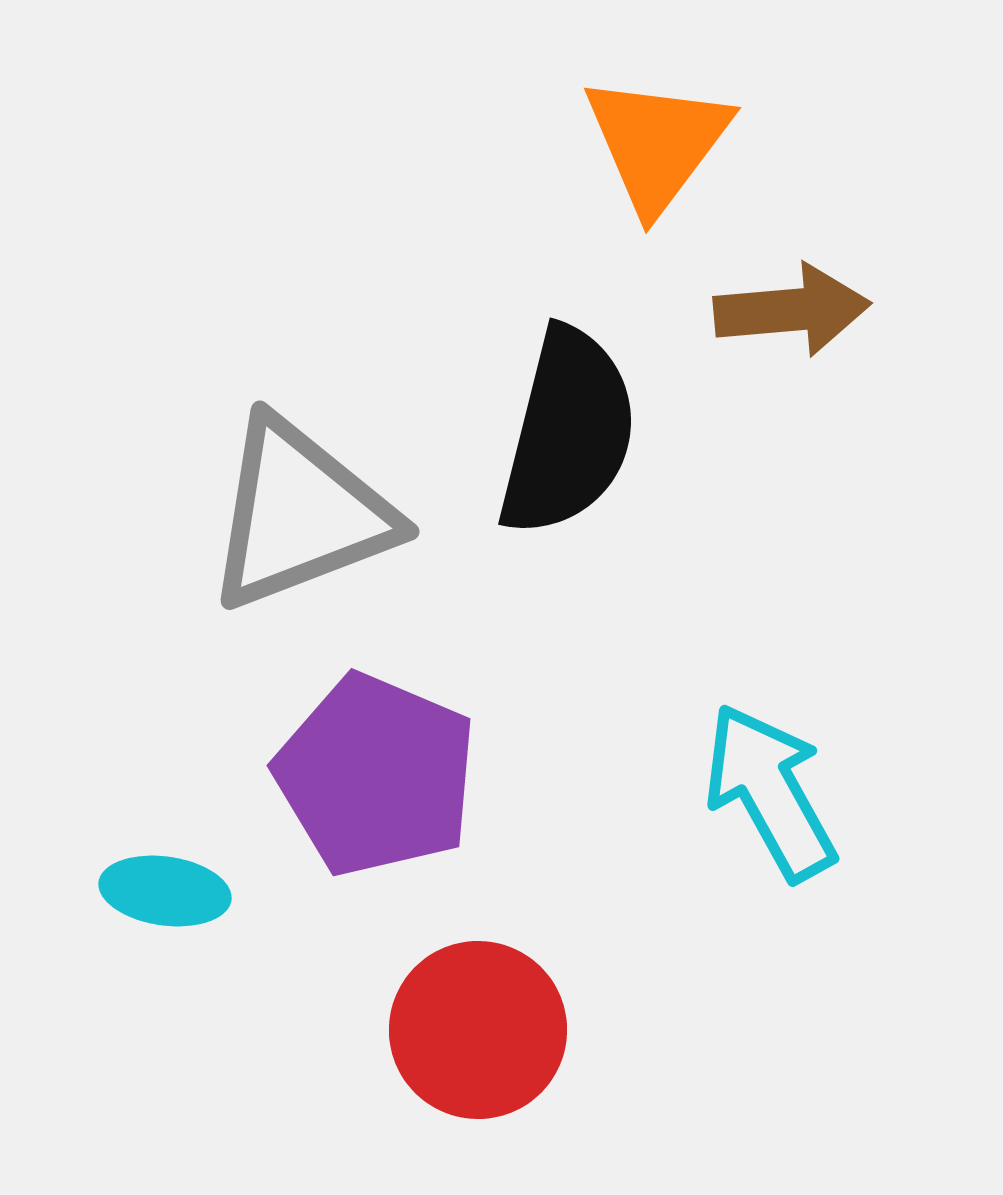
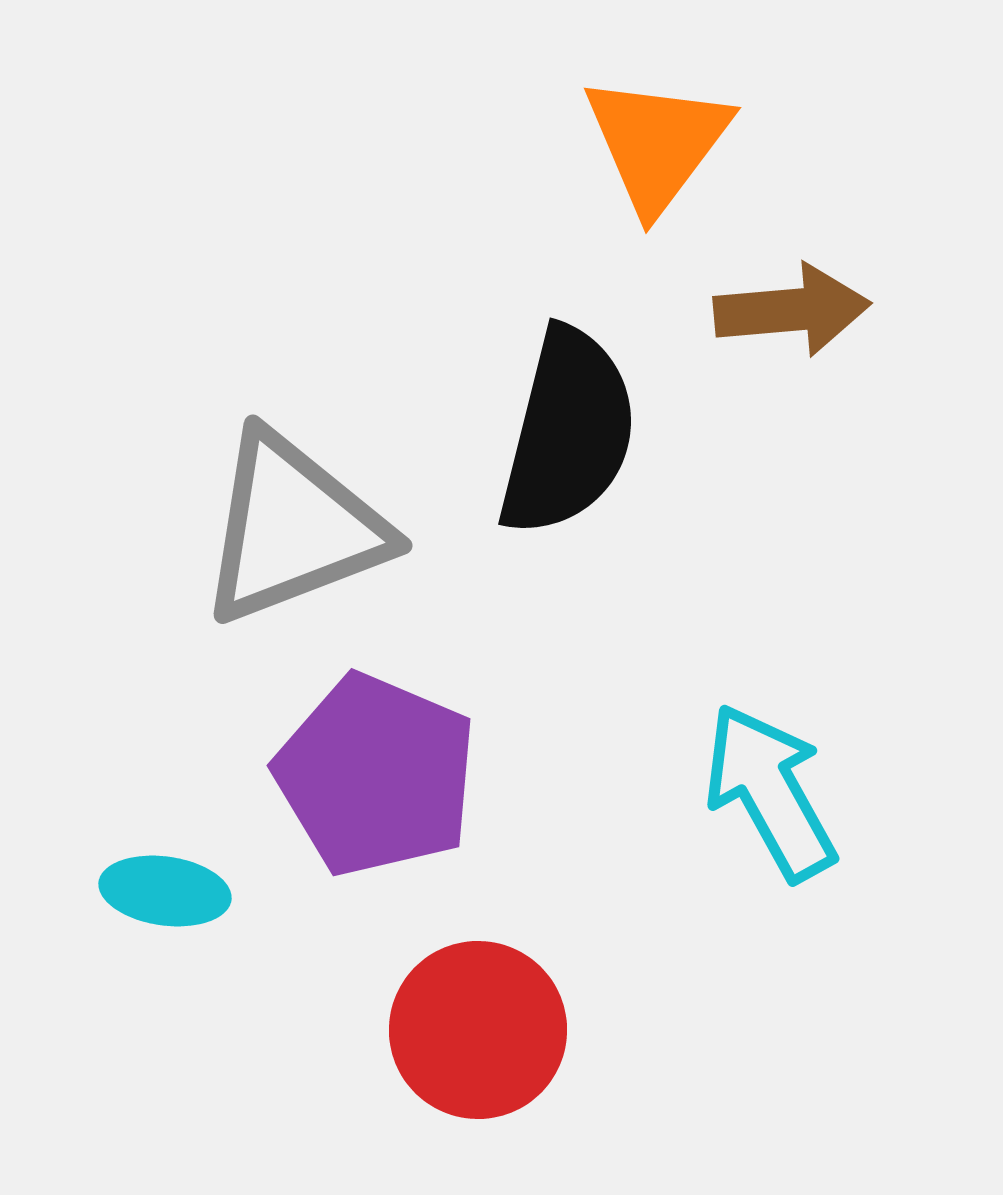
gray triangle: moved 7 px left, 14 px down
